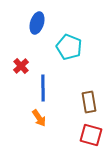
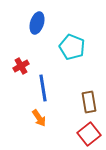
cyan pentagon: moved 3 px right
red cross: rotated 14 degrees clockwise
blue line: rotated 8 degrees counterclockwise
red square: moved 2 px left, 1 px up; rotated 35 degrees clockwise
